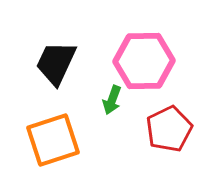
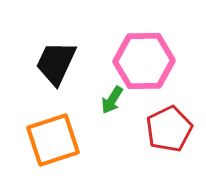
green arrow: rotated 12 degrees clockwise
